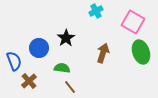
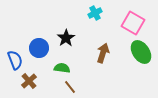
cyan cross: moved 1 px left, 2 px down
pink square: moved 1 px down
green ellipse: rotated 15 degrees counterclockwise
blue semicircle: moved 1 px right, 1 px up
